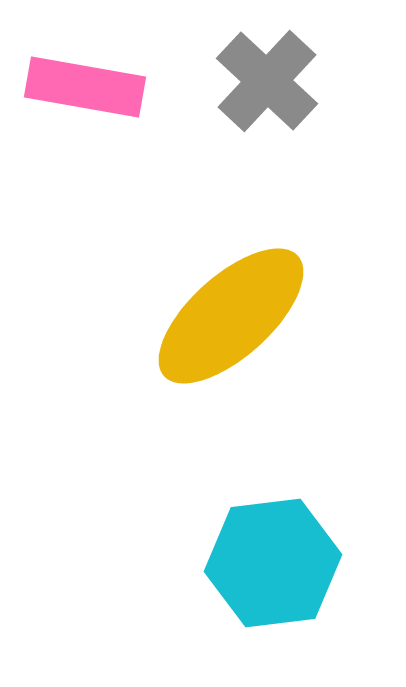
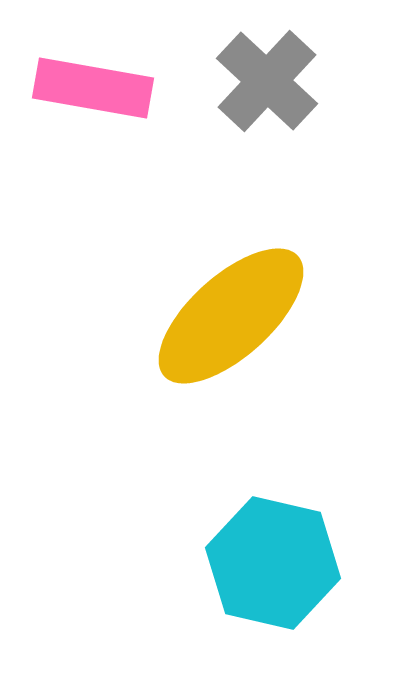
pink rectangle: moved 8 px right, 1 px down
cyan hexagon: rotated 20 degrees clockwise
